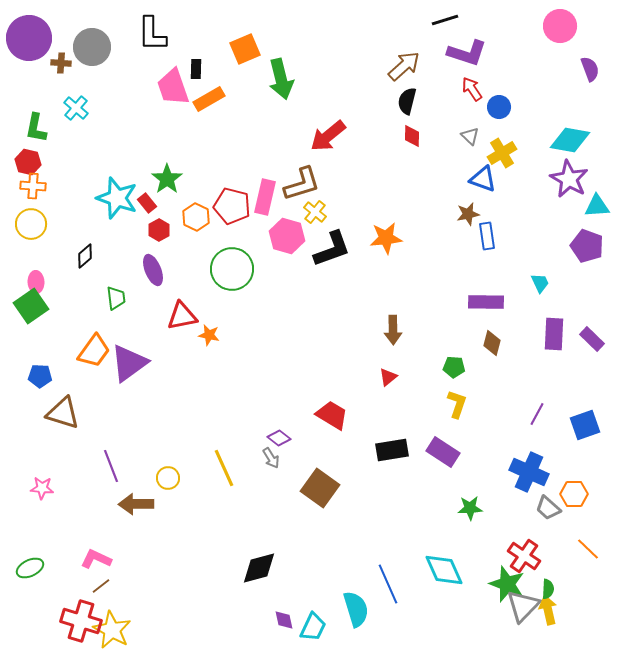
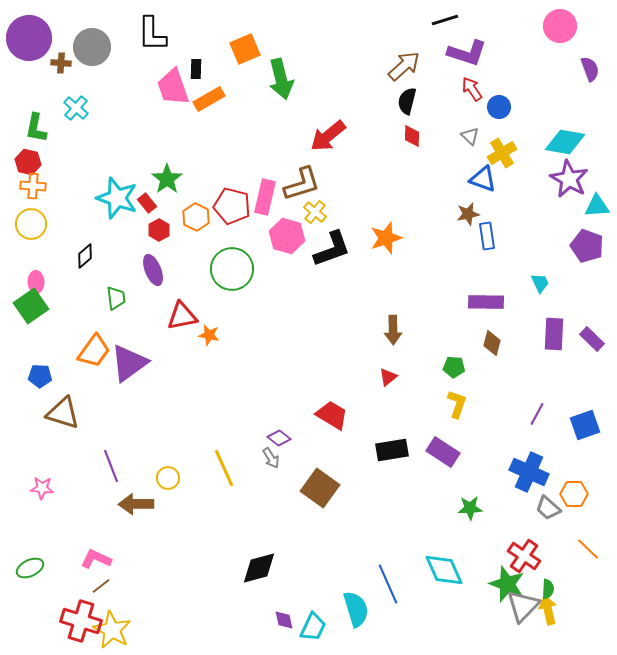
cyan diamond at (570, 140): moved 5 px left, 2 px down
orange star at (386, 238): rotated 12 degrees counterclockwise
